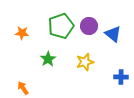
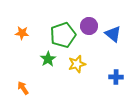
green pentagon: moved 2 px right, 9 px down
yellow star: moved 8 px left, 2 px down
blue cross: moved 5 px left
